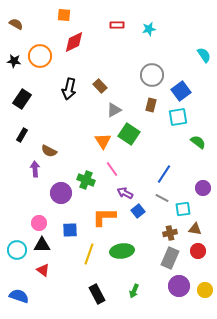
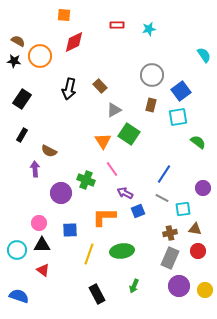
brown semicircle at (16, 24): moved 2 px right, 17 px down
blue square at (138, 211): rotated 16 degrees clockwise
green arrow at (134, 291): moved 5 px up
